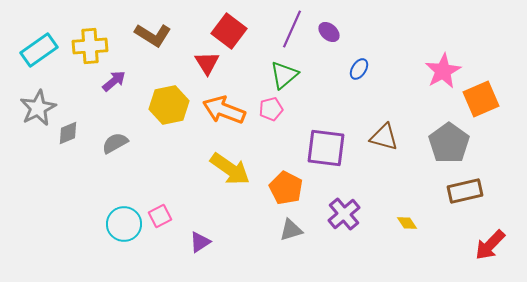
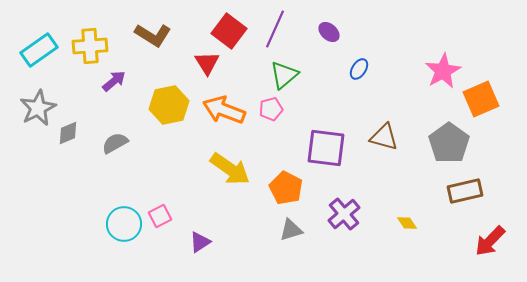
purple line: moved 17 px left
red arrow: moved 4 px up
